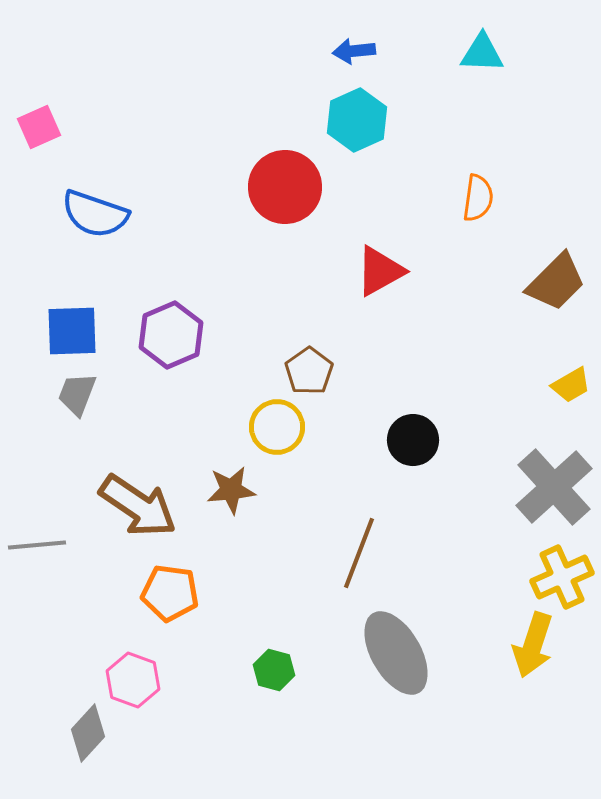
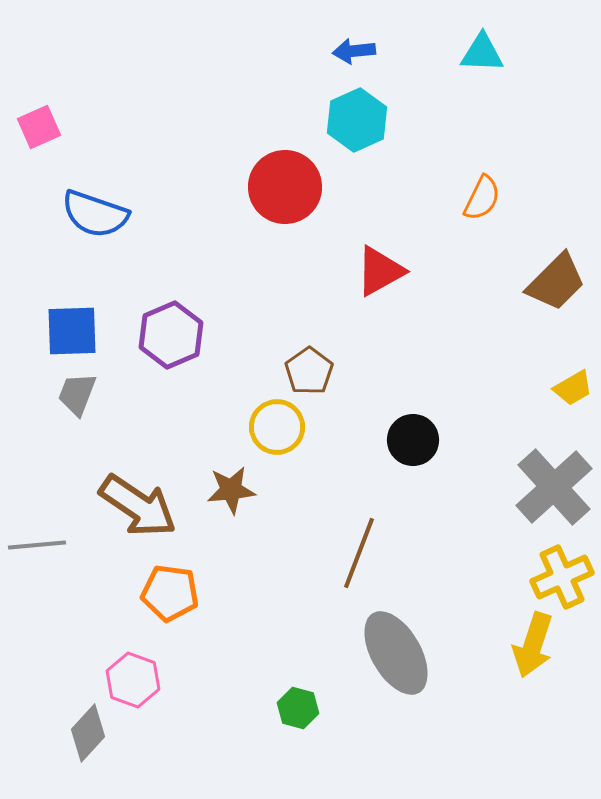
orange semicircle: moved 4 px right; rotated 18 degrees clockwise
yellow trapezoid: moved 2 px right, 3 px down
green hexagon: moved 24 px right, 38 px down
